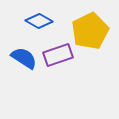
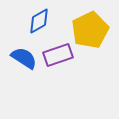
blue diamond: rotated 60 degrees counterclockwise
yellow pentagon: moved 1 px up
